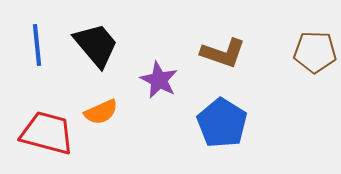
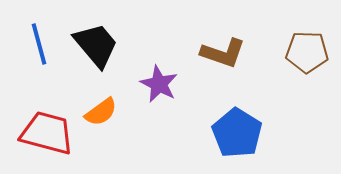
blue line: moved 2 px right, 1 px up; rotated 9 degrees counterclockwise
brown pentagon: moved 8 px left
purple star: moved 4 px down
orange semicircle: rotated 12 degrees counterclockwise
blue pentagon: moved 15 px right, 10 px down
